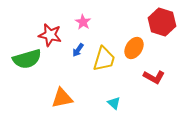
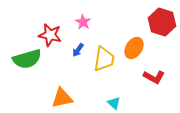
yellow trapezoid: rotated 8 degrees counterclockwise
